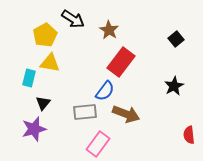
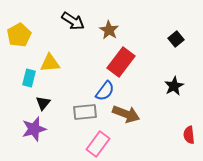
black arrow: moved 2 px down
yellow pentagon: moved 26 px left
yellow triangle: rotated 15 degrees counterclockwise
